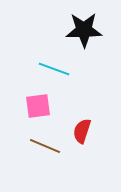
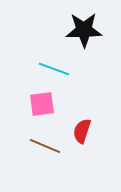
pink square: moved 4 px right, 2 px up
